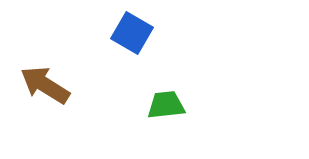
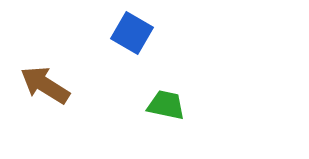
green trapezoid: rotated 18 degrees clockwise
